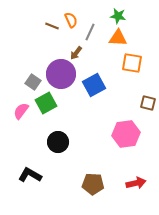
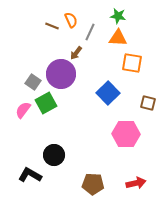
blue square: moved 14 px right, 8 px down; rotated 15 degrees counterclockwise
pink semicircle: moved 2 px right, 1 px up
pink hexagon: rotated 8 degrees clockwise
black circle: moved 4 px left, 13 px down
